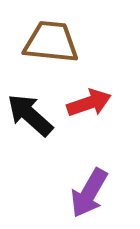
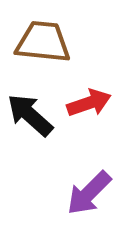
brown trapezoid: moved 8 px left
purple arrow: rotated 15 degrees clockwise
